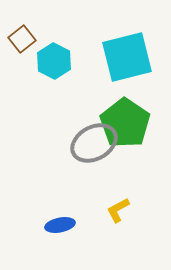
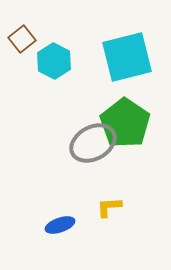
gray ellipse: moved 1 px left
yellow L-shape: moved 9 px left, 3 px up; rotated 24 degrees clockwise
blue ellipse: rotated 8 degrees counterclockwise
